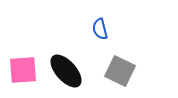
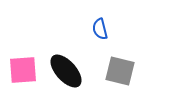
gray square: rotated 12 degrees counterclockwise
